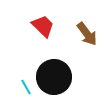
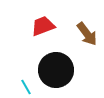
red trapezoid: rotated 65 degrees counterclockwise
black circle: moved 2 px right, 7 px up
